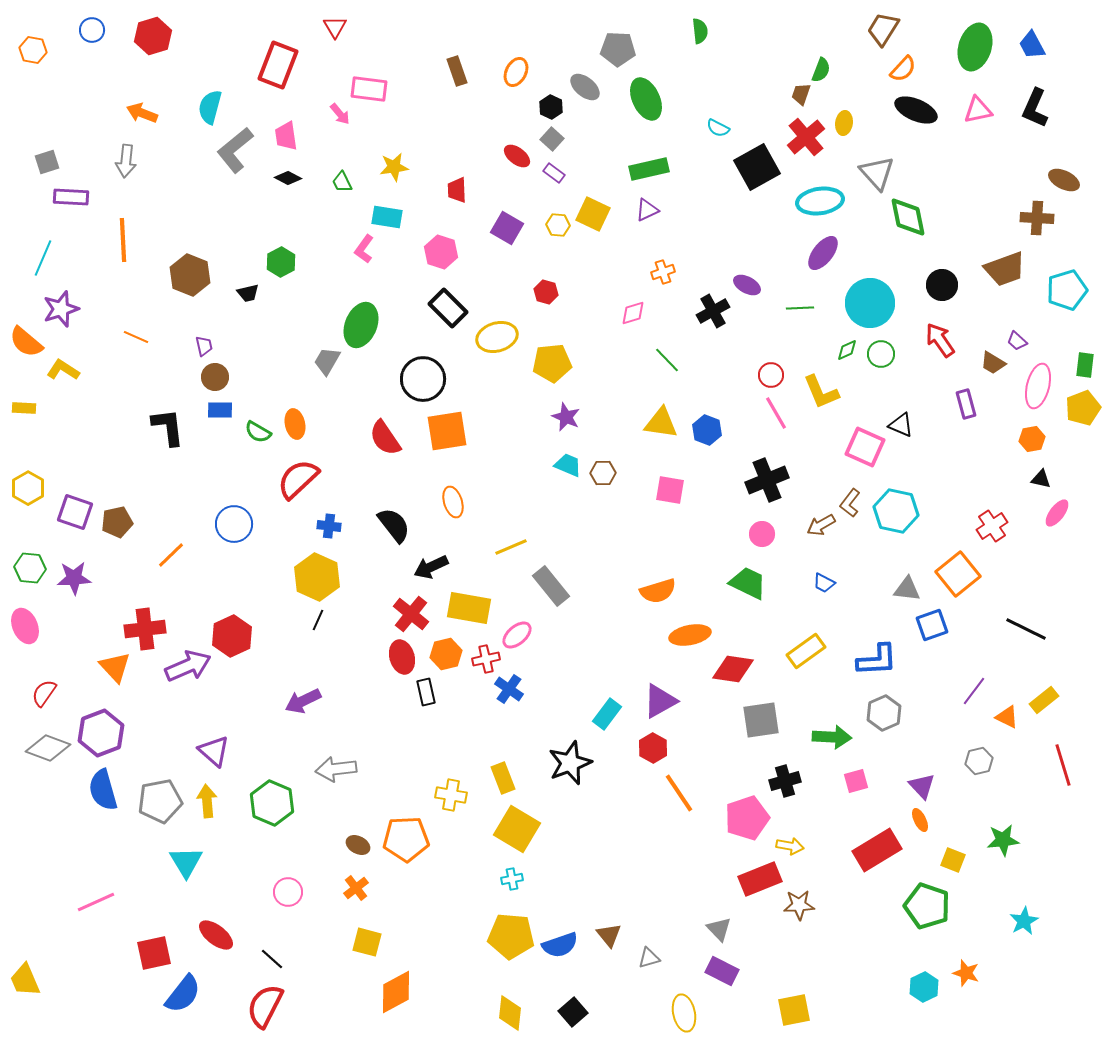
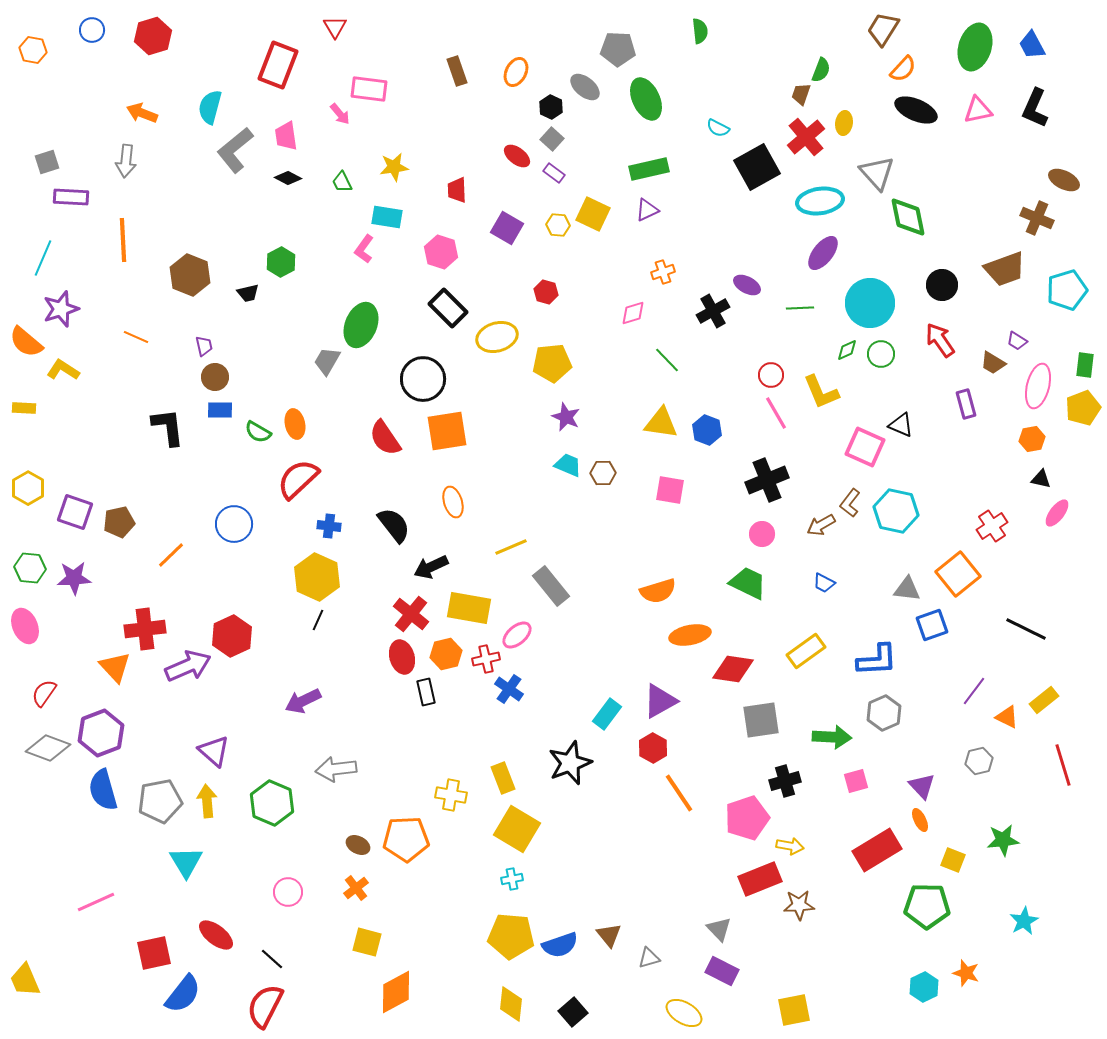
brown cross at (1037, 218): rotated 20 degrees clockwise
purple trapezoid at (1017, 341): rotated 10 degrees counterclockwise
brown pentagon at (117, 522): moved 2 px right
green pentagon at (927, 906): rotated 18 degrees counterclockwise
yellow diamond at (510, 1013): moved 1 px right, 9 px up
yellow ellipse at (684, 1013): rotated 48 degrees counterclockwise
